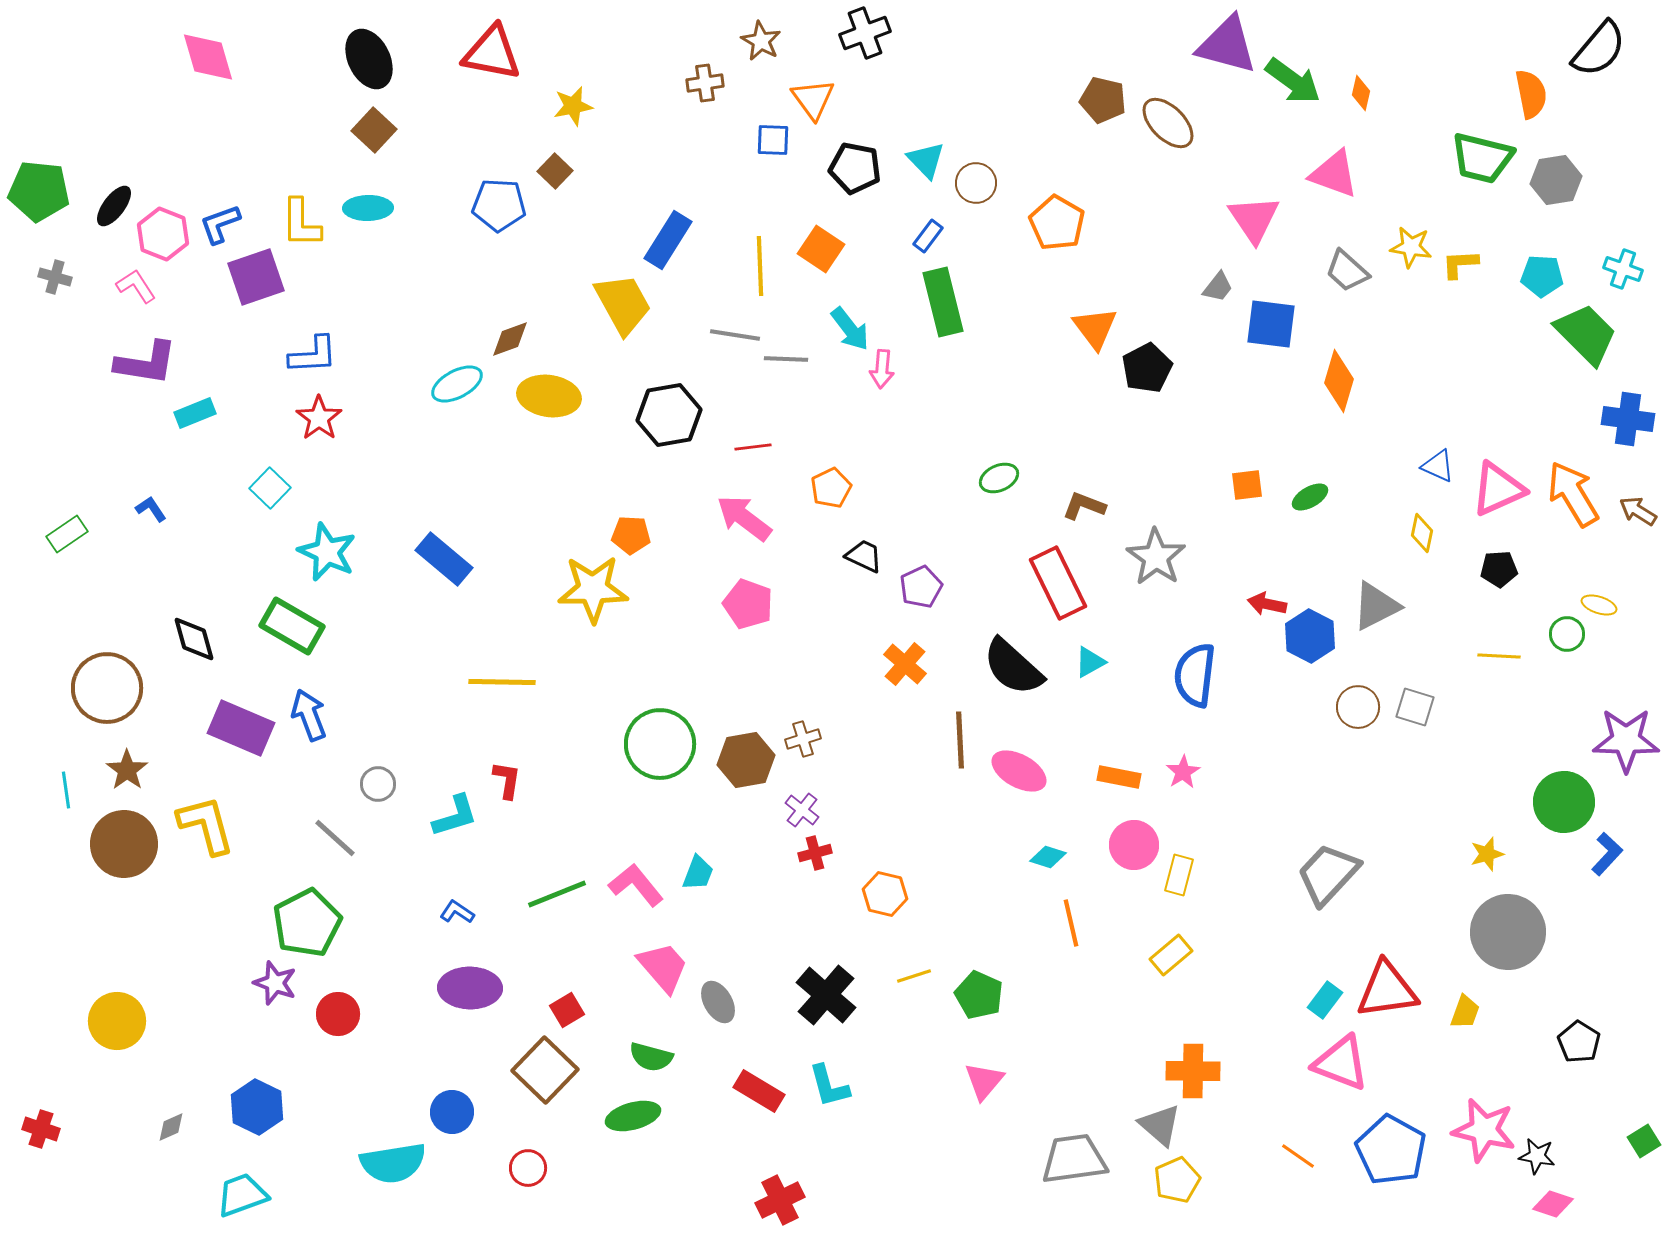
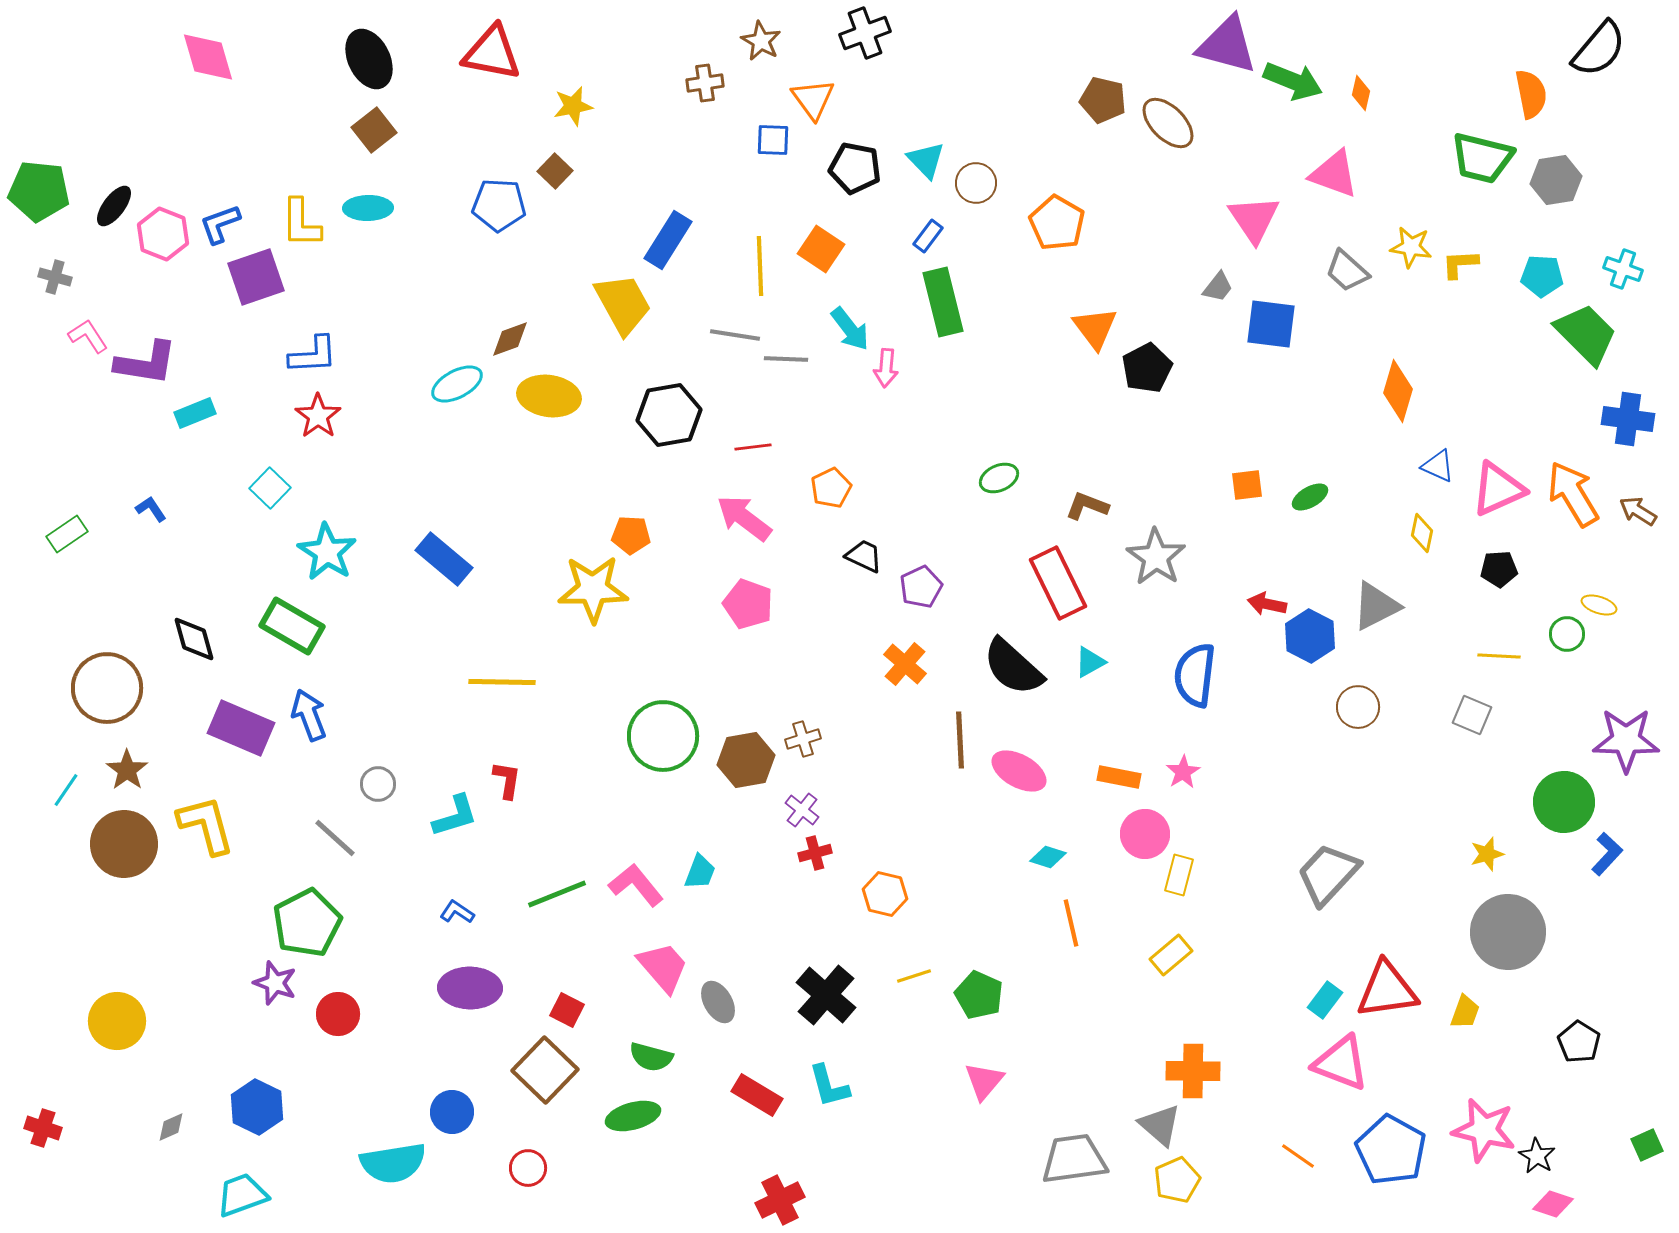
green arrow at (1293, 81): rotated 14 degrees counterclockwise
brown square at (374, 130): rotated 9 degrees clockwise
pink L-shape at (136, 286): moved 48 px left, 50 px down
pink arrow at (882, 369): moved 4 px right, 1 px up
orange diamond at (1339, 381): moved 59 px right, 10 px down
red star at (319, 418): moved 1 px left, 2 px up
brown L-shape at (1084, 506): moved 3 px right
cyan star at (327, 552): rotated 8 degrees clockwise
gray square at (1415, 707): moved 57 px right, 8 px down; rotated 6 degrees clockwise
green circle at (660, 744): moved 3 px right, 8 px up
cyan line at (66, 790): rotated 42 degrees clockwise
pink circle at (1134, 845): moved 11 px right, 11 px up
cyan trapezoid at (698, 873): moved 2 px right, 1 px up
red square at (567, 1010): rotated 32 degrees counterclockwise
red rectangle at (759, 1091): moved 2 px left, 4 px down
red cross at (41, 1129): moved 2 px right, 1 px up
green square at (1644, 1141): moved 3 px right, 4 px down; rotated 8 degrees clockwise
black star at (1537, 1156): rotated 21 degrees clockwise
